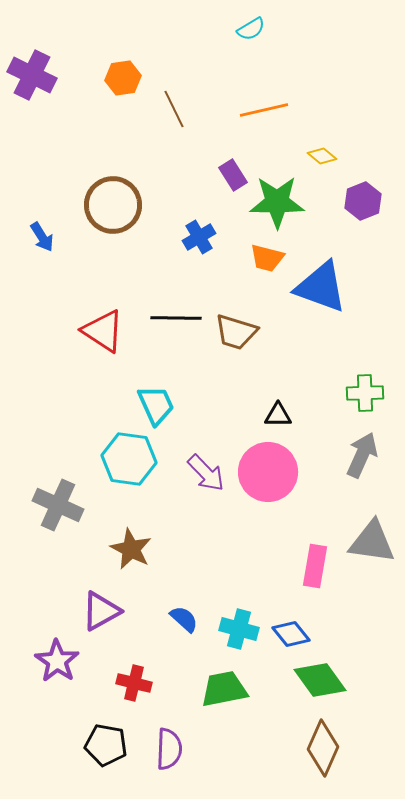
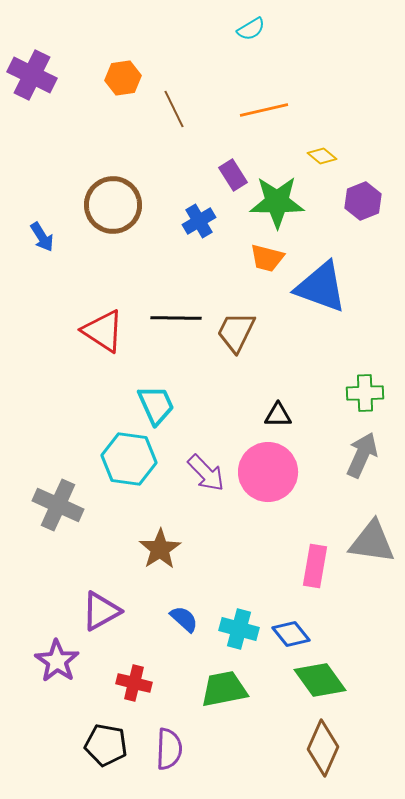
blue cross: moved 16 px up
brown trapezoid: rotated 99 degrees clockwise
brown star: moved 29 px right; rotated 12 degrees clockwise
